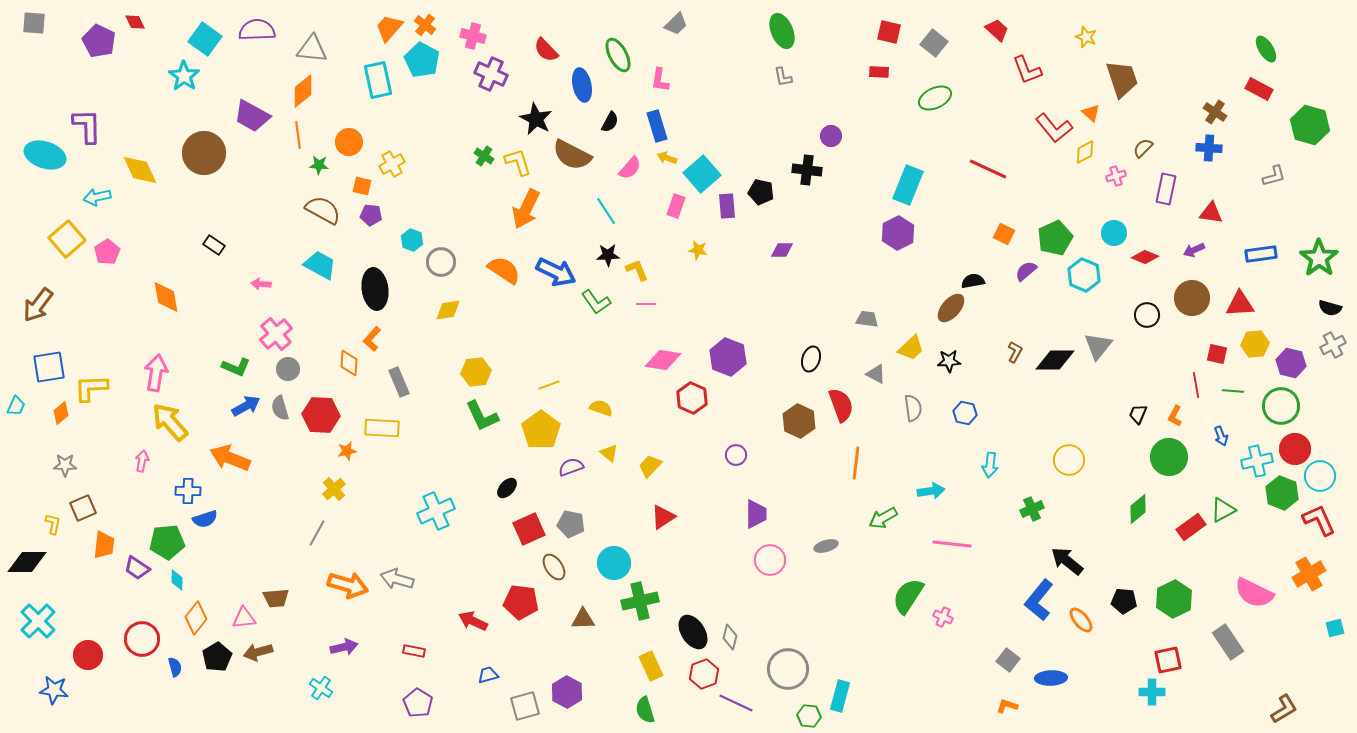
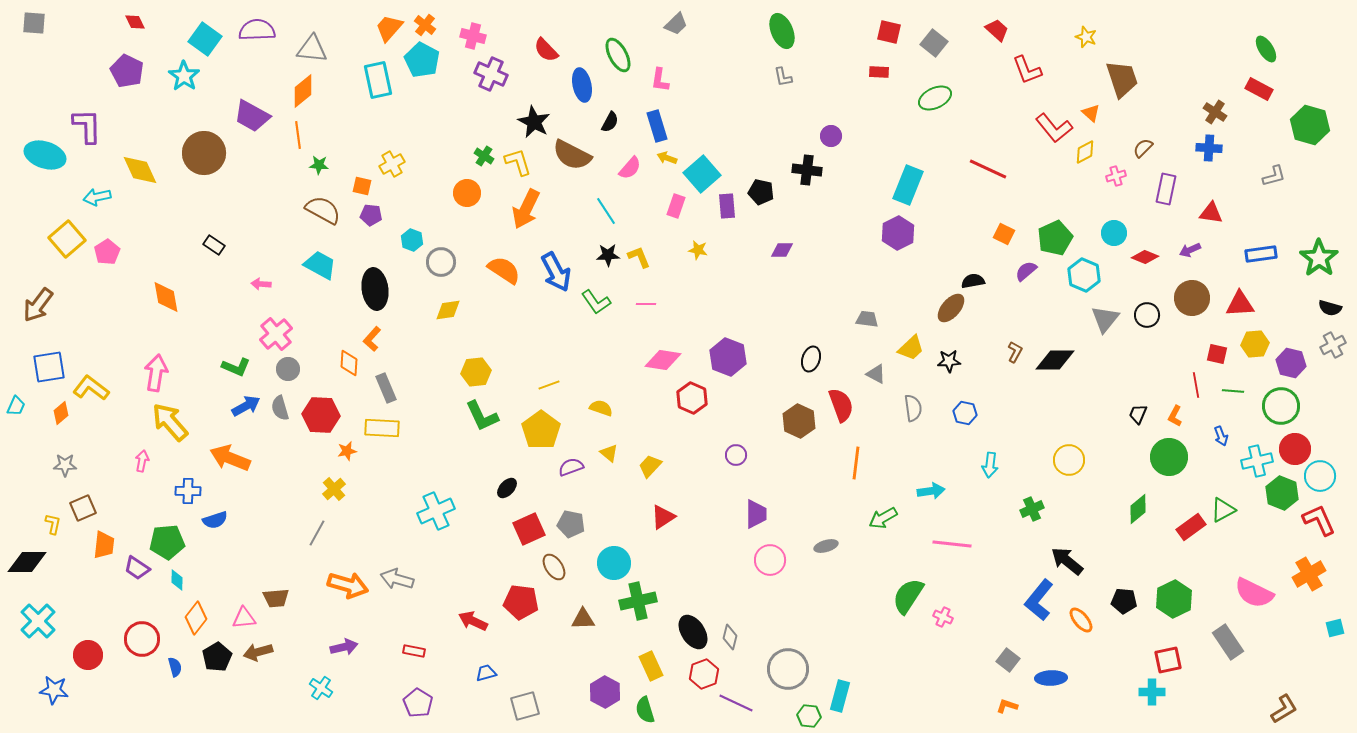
purple pentagon at (99, 41): moved 28 px right, 30 px down
black star at (536, 119): moved 2 px left, 3 px down
orange circle at (349, 142): moved 118 px right, 51 px down
purple arrow at (1194, 250): moved 4 px left
yellow L-shape at (637, 270): moved 2 px right, 13 px up
blue arrow at (556, 272): rotated 36 degrees clockwise
gray triangle at (1098, 346): moved 7 px right, 27 px up
gray rectangle at (399, 382): moved 13 px left, 6 px down
yellow L-shape at (91, 388): rotated 39 degrees clockwise
blue semicircle at (205, 519): moved 10 px right, 1 px down
green cross at (640, 601): moved 2 px left
blue trapezoid at (488, 675): moved 2 px left, 2 px up
purple hexagon at (567, 692): moved 38 px right
